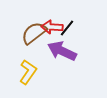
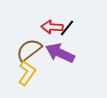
brown semicircle: moved 5 px left, 17 px down
purple arrow: moved 2 px left, 2 px down
yellow L-shape: moved 1 px left, 1 px down
